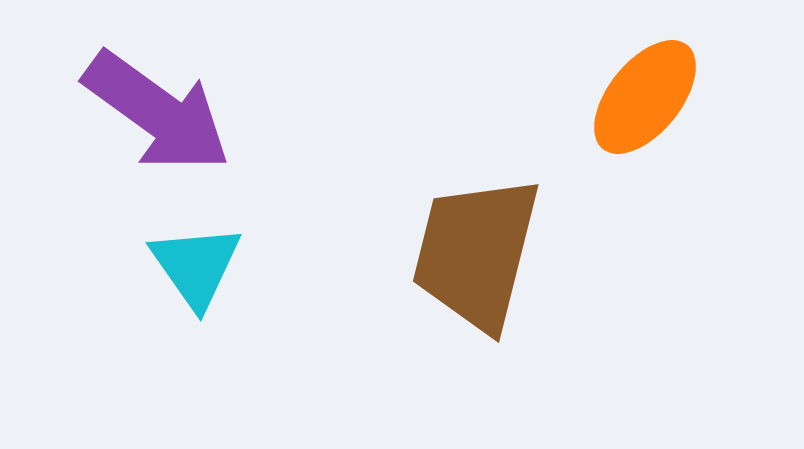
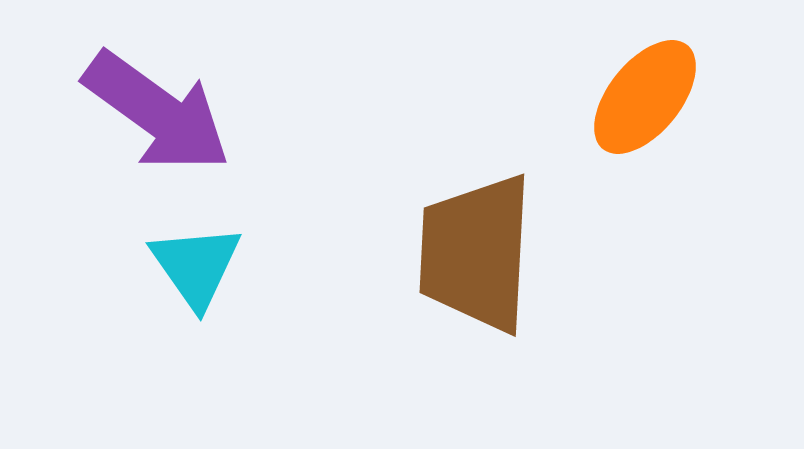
brown trapezoid: rotated 11 degrees counterclockwise
